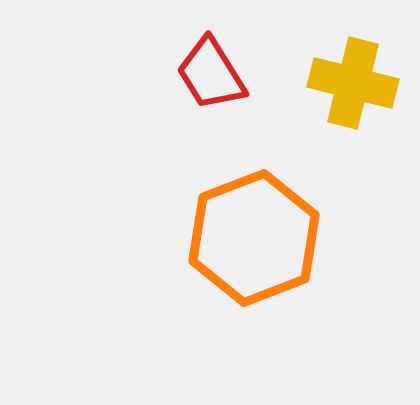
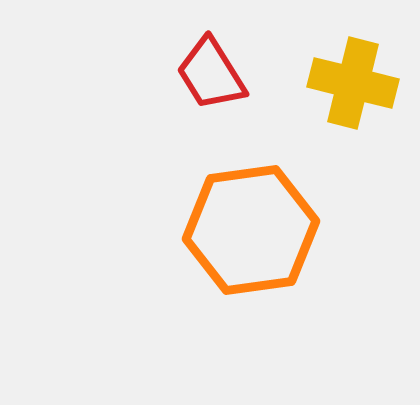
orange hexagon: moved 3 px left, 8 px up; rotated 13 degrees clockwise
